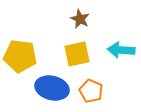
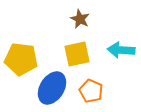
yellow pentagon: moved 1 px right, 3 px down
blue ellipse: rotated 72 degrees counterclockwise
